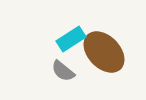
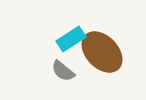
brown ellipse: moved 2 px left
